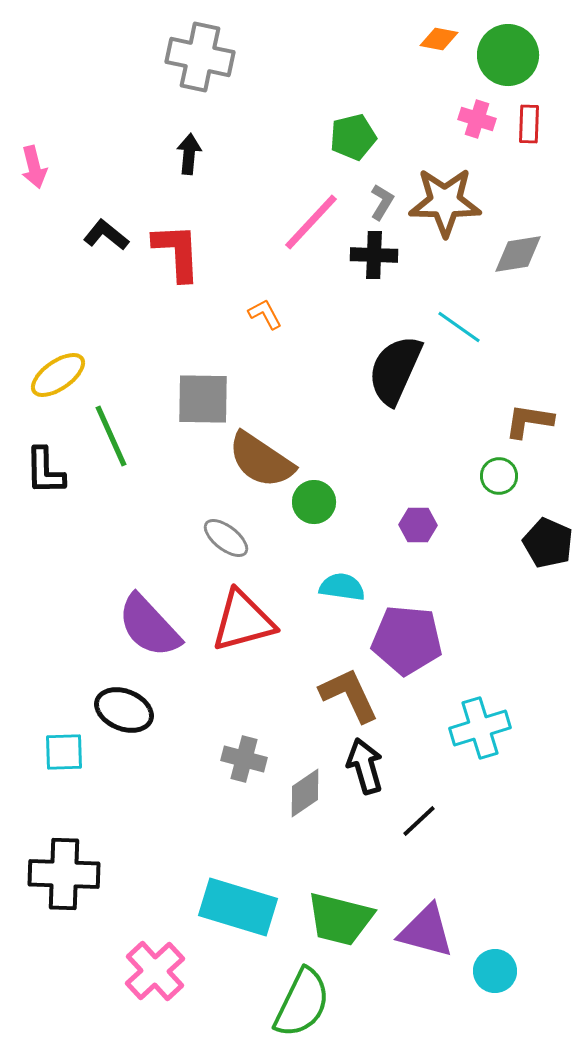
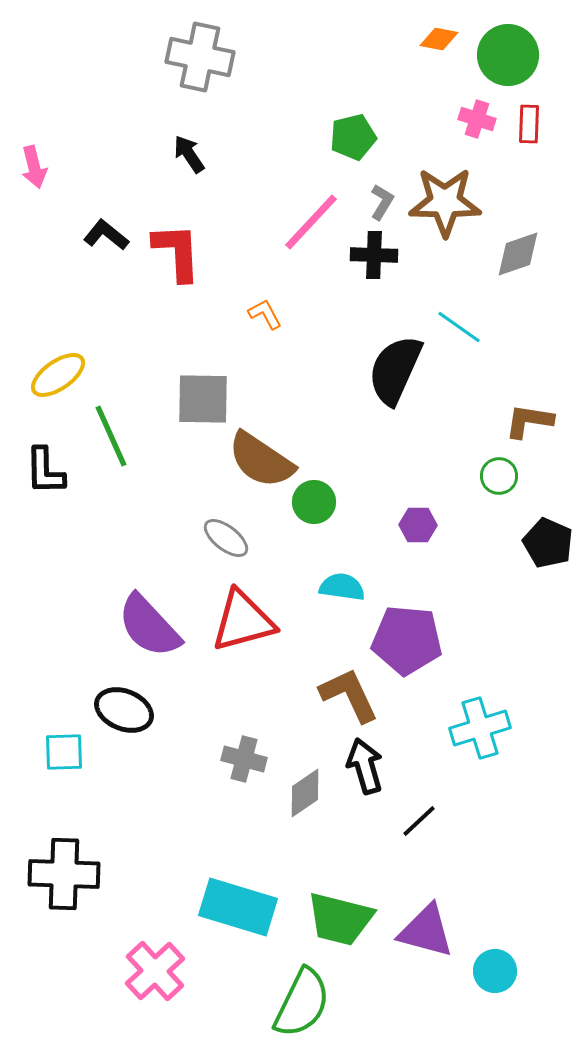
black arrow at (189, 154): rotated 39 degrees counterclockwise
gray diamond at (518, 254): rotated 10 degrees counterclockwise
